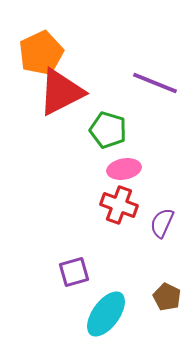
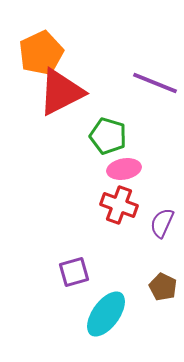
green pentagon: moved 6 px down
brown pentagon: moved 4 px left, 10 px up
